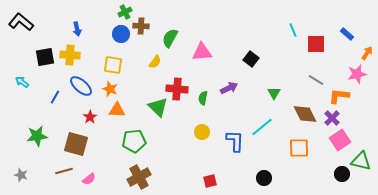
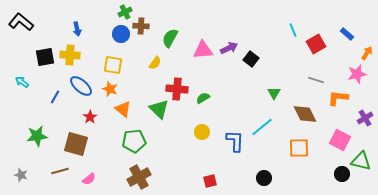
red square at (316, 44): rotated 30 degrees counterclockwise
pink triangle at (202, 52): moved 1 px right, 2 px up
yellow semicircle at (155, 62): moved 1 px down
gray line at (316, 80): rotated 14 degrees counterclockwise
purple arrow at (229, 88): moved 40 px up
orange L-shape at (339, 96): moved 1 px left, 2 px down
green semicircle at (203, 98): rotated 48 degrees clockwise
green triangle at (158, 107): moved 1 px right, 2 px down
orange triangle at (117, 110): moved 6 px right, 1 px up; rotated 36 degrees clockwise
purple cross at (332, 118): moved 33 px right; rotated 14 degrees clockwise
pink square at (340, 140): rotated 30 degrees counterclockwise
brown line at (64, 171): moved 4 px left
